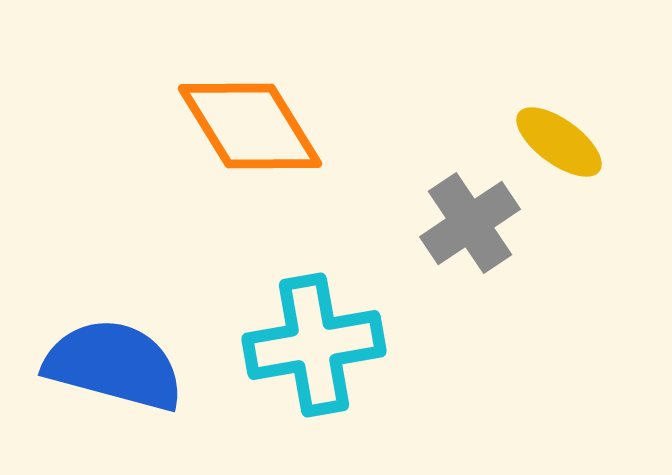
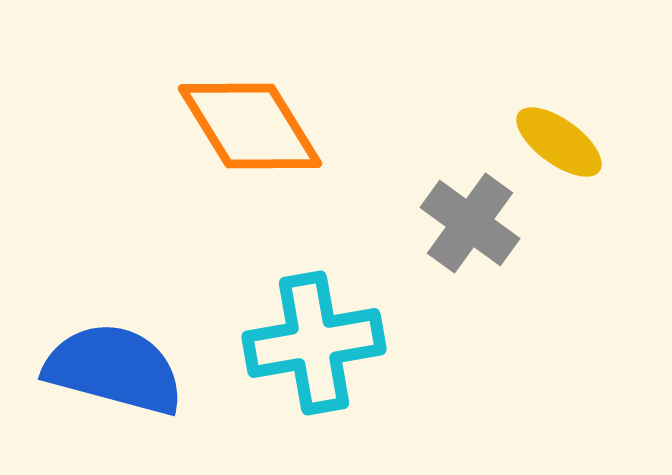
gray cross: rotated 20 degrees counterclockwise
cyan cross: moved 2 px up
blue semicircle: moved 4 px down
